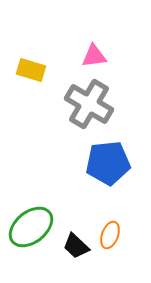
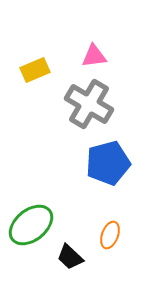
yellow rectangle: moved 4 px right; rotated 40 degrees counterclockwise
blue pentagon: rotated 9 degrees counterclockwise
green ellipse: moved 2 px up
black trapezoid: moved 6 px left, 11 px down
